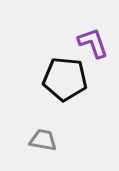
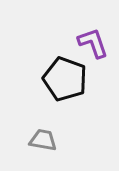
black pentagon: rotated 15 degrees clockwise
